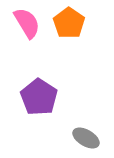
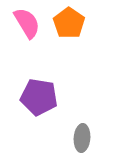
purple pentagon: rotated 24 degrees counterclockwise
gray ellipse: moved 4 px left; rotated 64 degrees clockwise
